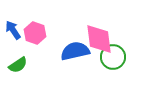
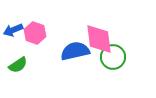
blue arrow: rotated 78 degrees counterclockwise
